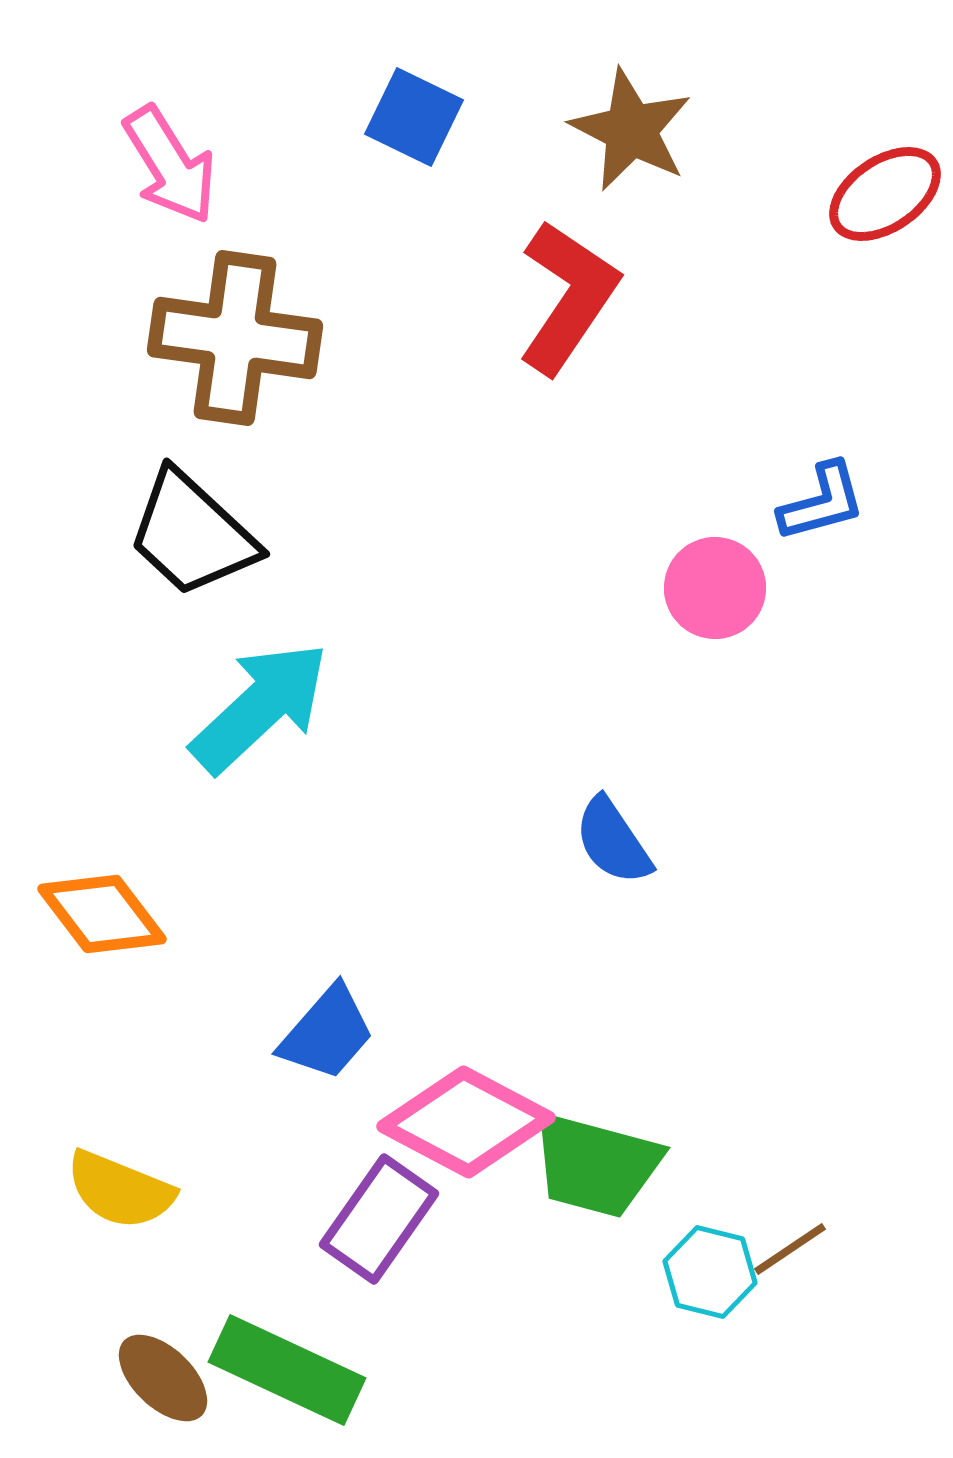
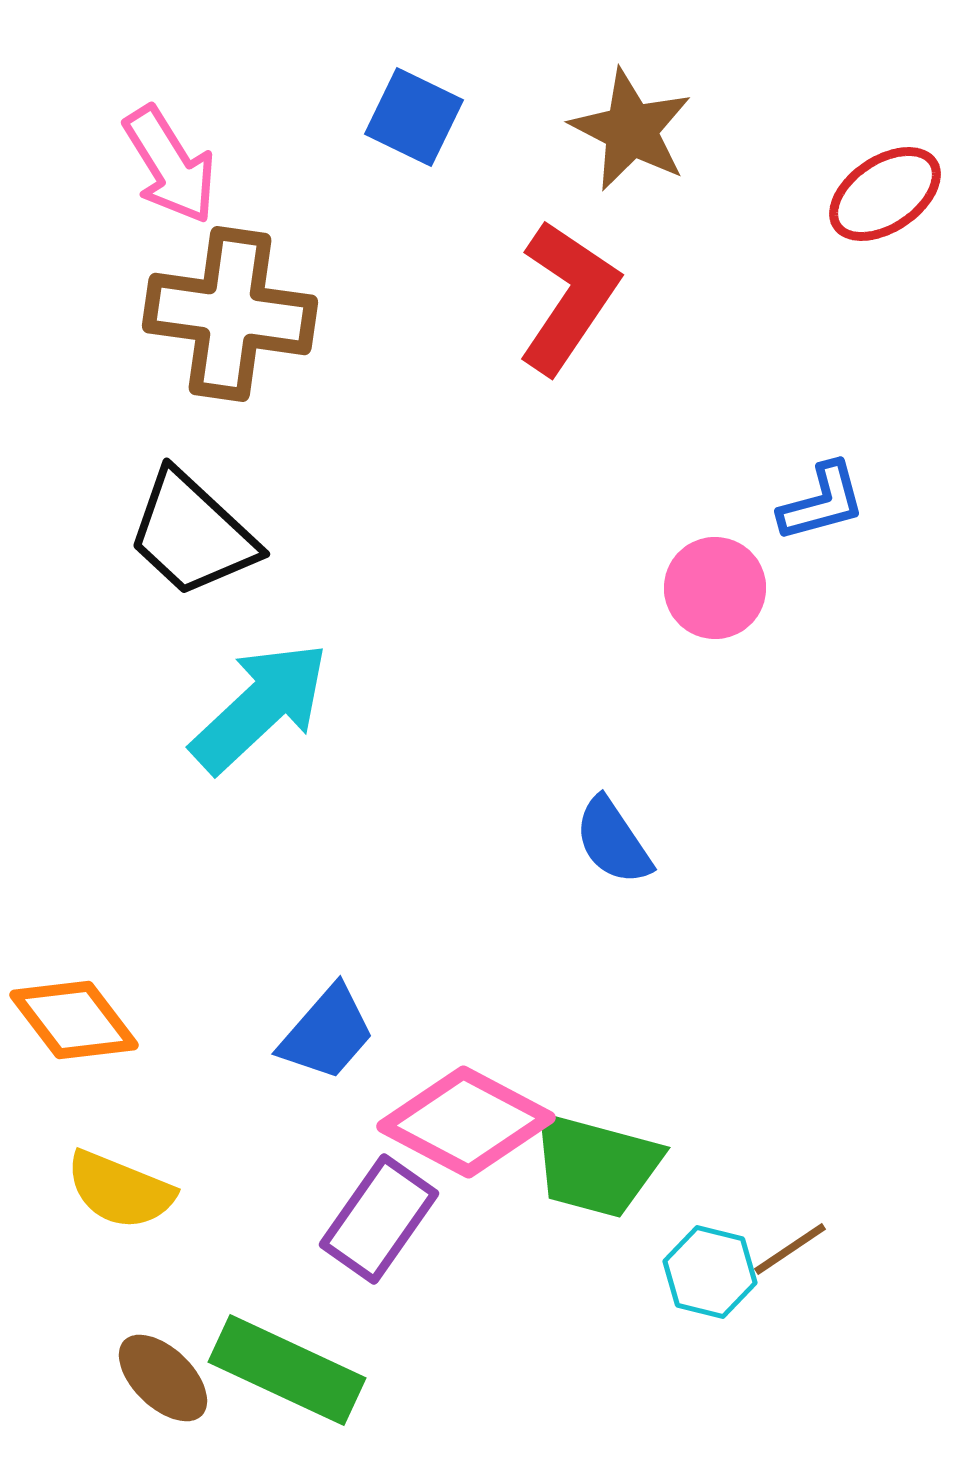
brown cross: moved 5 px left, 24 px up
orange diamond: moved 28 px left, 106 px down
